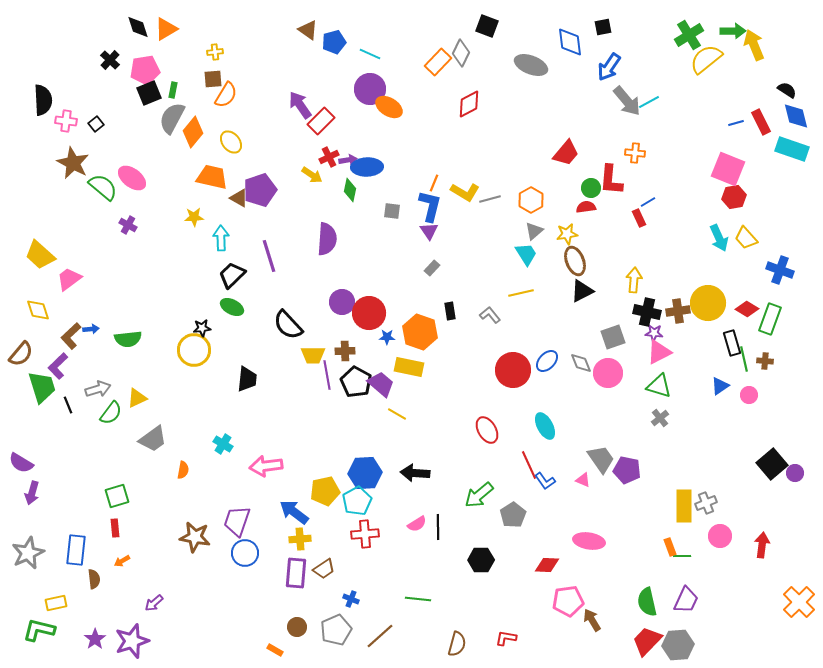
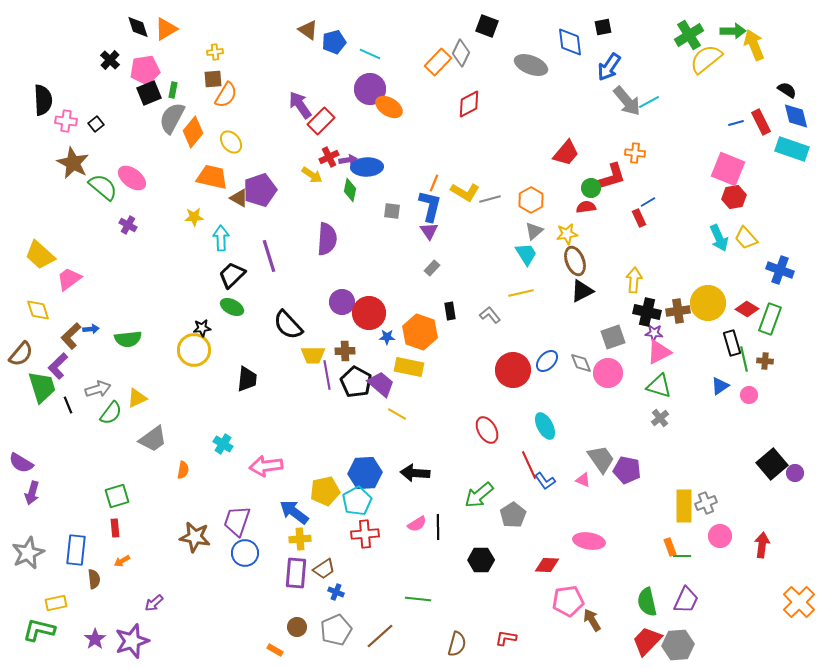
red L-shape at (611, 180): moved 3 px up; rotated 112 degrees counterclockwise
blue cross at (351, 599): moved 15 px left, 7 px up
